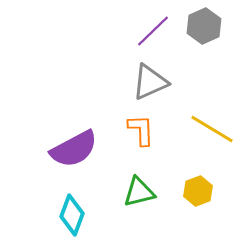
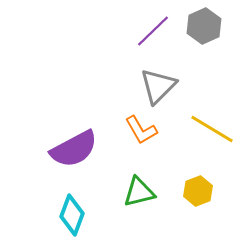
gray triangle: moved 8 px right, 4 px down; rotated 21 degrees counterclockwise
orange L-shape: rotated 152 degrees clockwise
